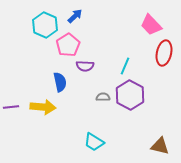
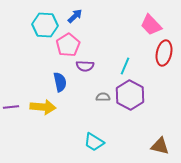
cyan hexagon: rotated 20 degrees counterclockwise
